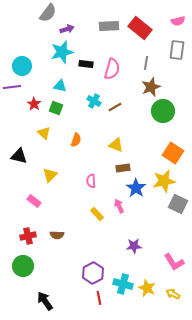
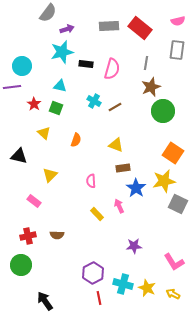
green circle at (23, 266): moved 2 px left, 1 px up
